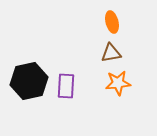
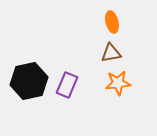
purple rectangle: moved 1 px right, 1 px up; rotated 20 degrees clockwise
